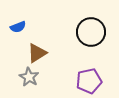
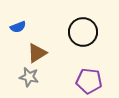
black circle: moved 8 px left
gray star: rotated 18 degrees counterclockwise
purple pentagon: rotated 20 degrees clockwise
